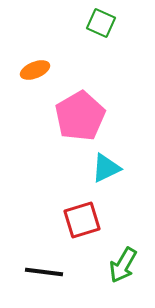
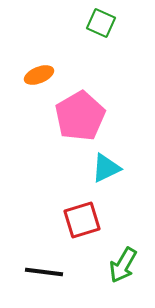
orange ellipse: moved 4 px right, 5 px down
